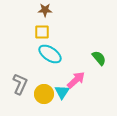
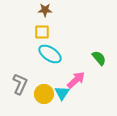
cyan triangle: moved 1 px down
